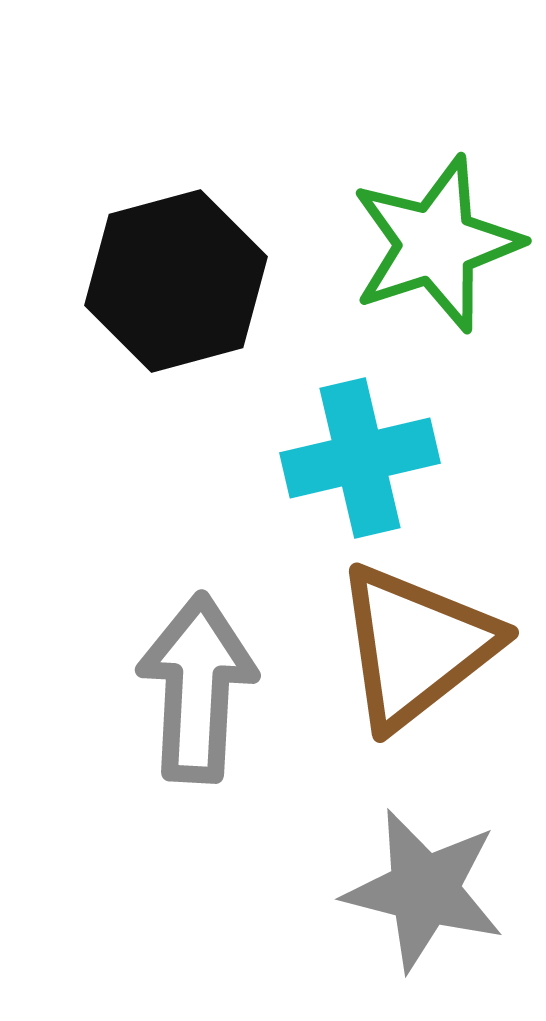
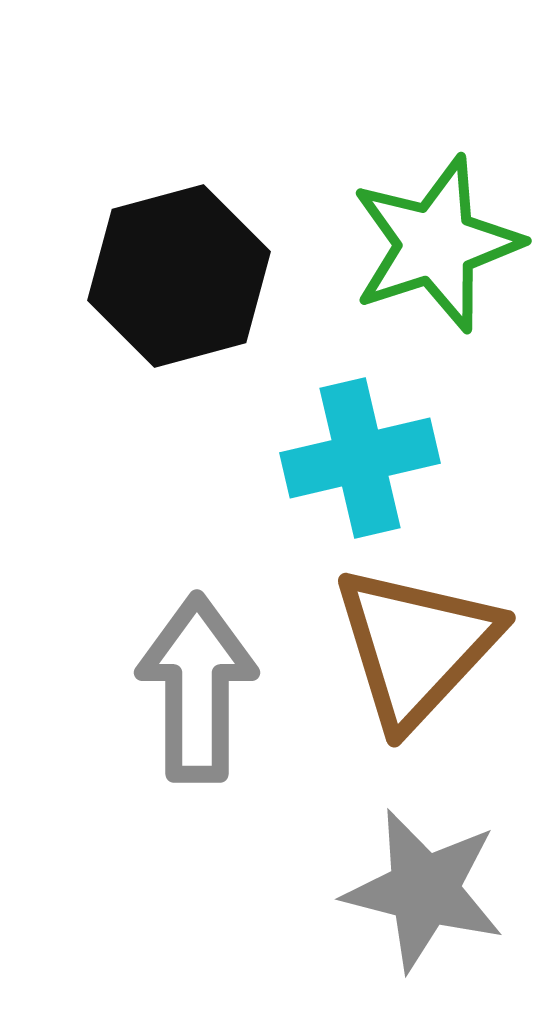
black hexagon: moved 3 px right, 5 px up
brown triangle: rotated 9 degrees counterclockwise
gray arrow: rotated 3 degrees counterclockwise
